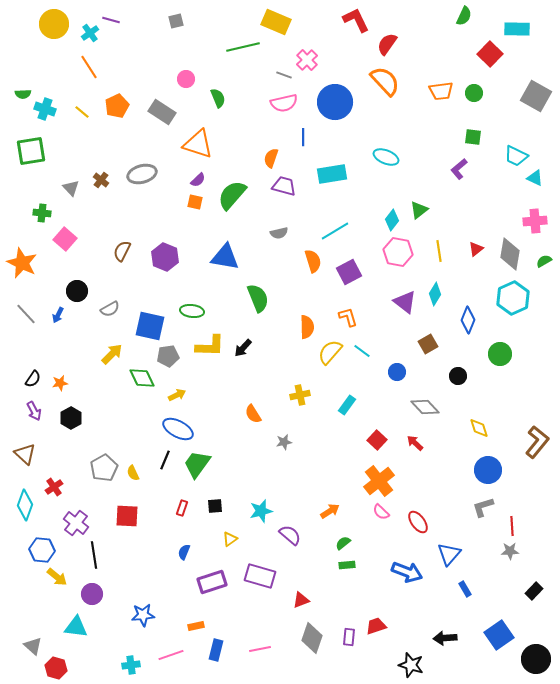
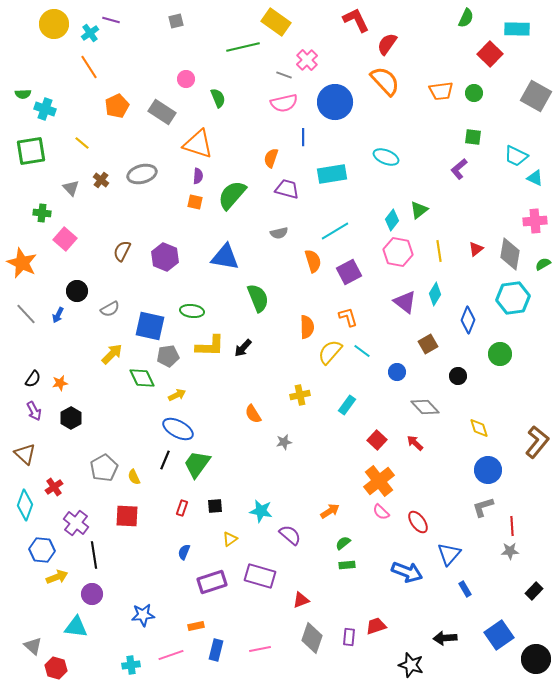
green semicircle at (464, 16): moved 2 px right, 2 px down
yellow rectangle at (276, 22): rotated 12 degrees clockwise
yellow line at (82, 112): moved 31 px down
purple semicircle at (198, 180): moved 4 px up; rotated 42 degrees counterclockwise
purple trapezoid at (284, 186): moved 3 px right, 3 px down
green semicircle at (544, 261): moved 1 px left, 3 px down
cyan hexagon at (513, 298): rotated 16 degrees clockwise
yellow semicircle at (133, 473): moved 1 px right, 4 px down
cyan star at (261, 511): rotated 25 degrees clockwise
yellow arrow at (57, 577): rotated 60 degrees counterclockwise
